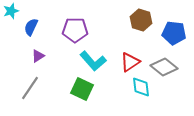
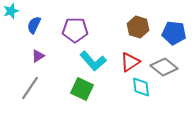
brown hexagon: moved 3 px left, 7 px down
blue semicircle: moved 3 px right, 2 px up
